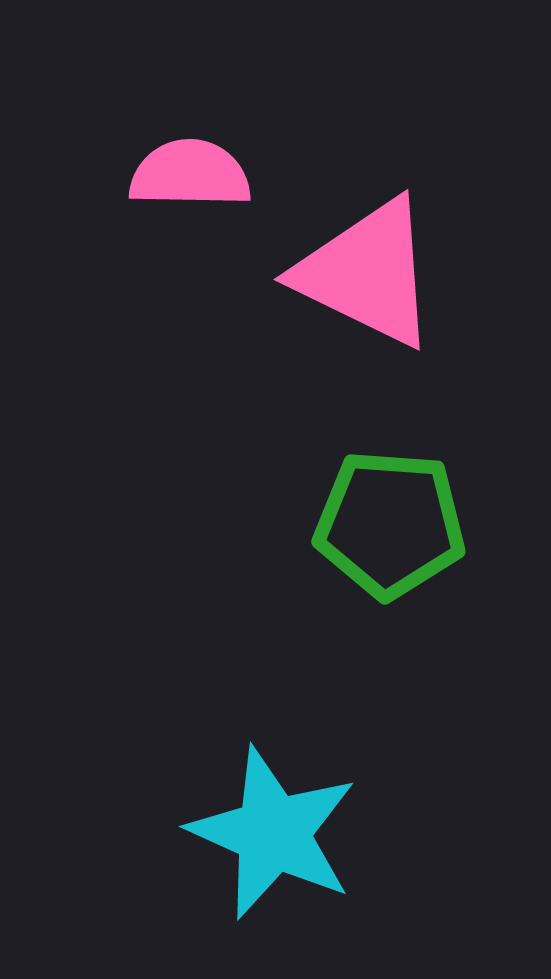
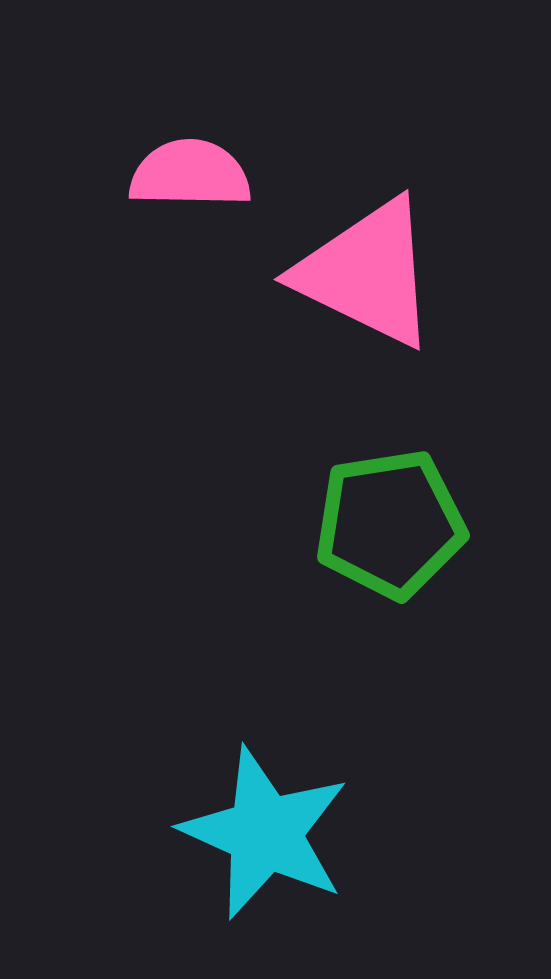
green pentagon: rotated 13 degrees counterclockwise
cyan star: moved 8 px left
